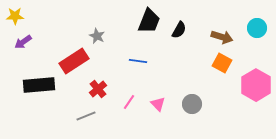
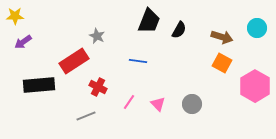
pink hexagon: moved 1 px left, 1 px down
red cross: moved 2 px up; rotated 24 degrees counterclockwise
